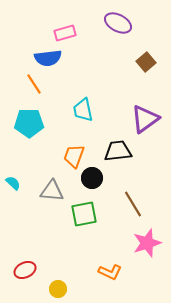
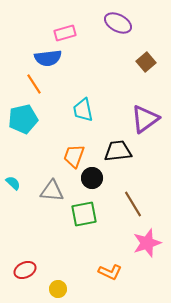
cyan pentagon: moved 6 px left, 4 px up; rotated 12 degrees counterclockwise
